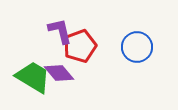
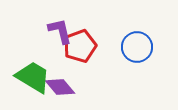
purple diamond: moved 1 px right, 14 px down
